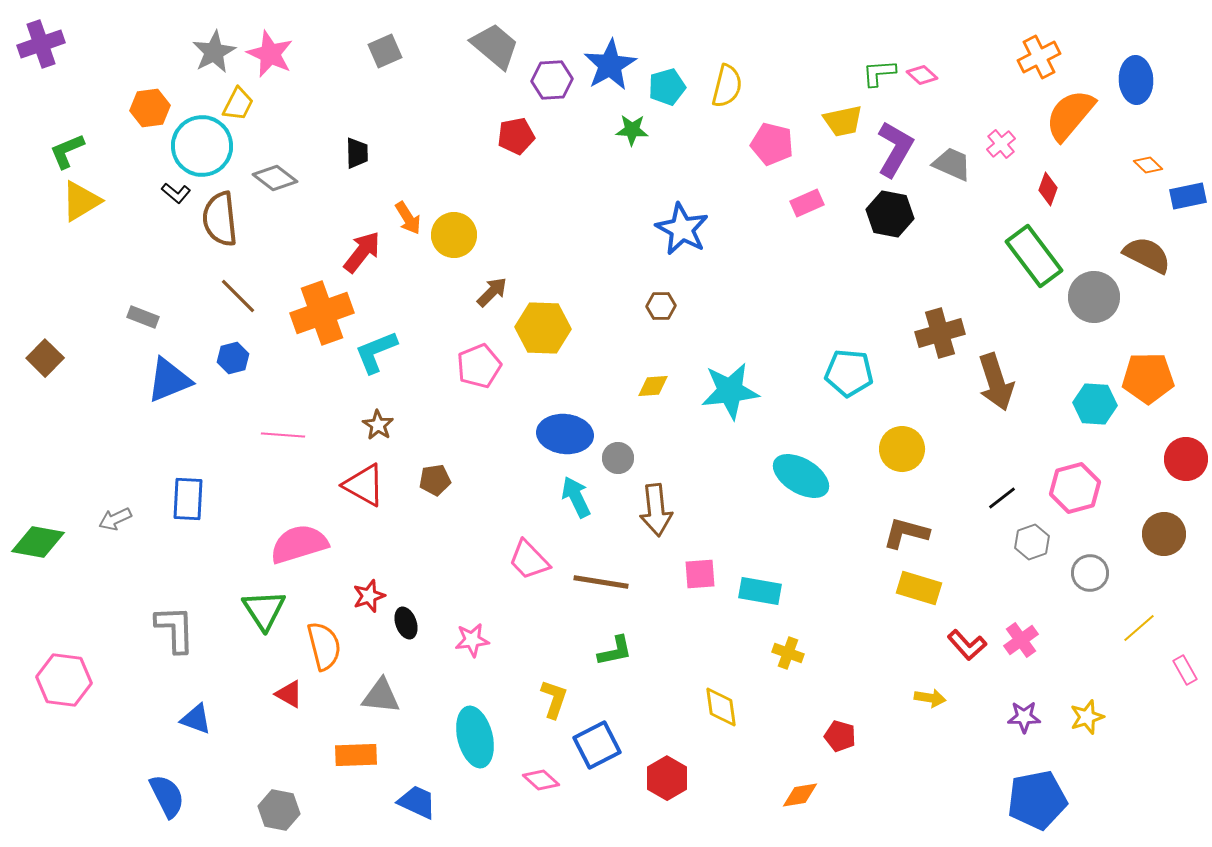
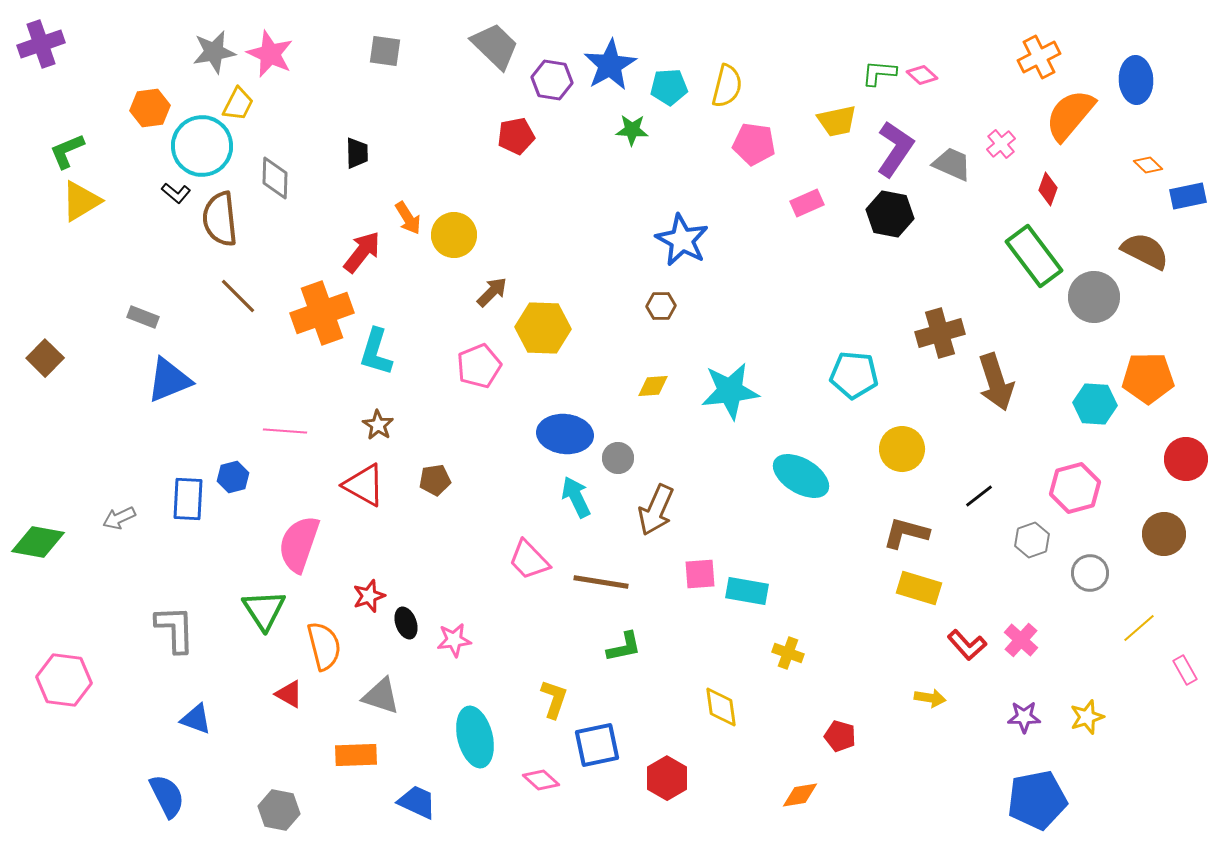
gray trapezoid at (495, 46): rotated 4 degrees clockwise
gray square at (385, 51): rotated 32 degrees clockwise
gray star at (214, 52): rotated 18 degrees clockwise
green L-shape at (879, 73): rotated 9 degrees clockwise
purple hexagon at (552, 80): rotated 12 degrees clockwise
cyan pentagon at (667, 87): moved 2 px right; rotated 12 degrees clockwise
yellow trapezoid at (843, 121): moved 6 px left
pink pentagon at (772, 144): moved 18 px left; rotated 6 degrees counterclockwise
purple L-shape at (895, 149): rotated 4 degrees clockwise
gray diamond at (275, 178): rotated 54 degrees clockwise
blue star at (682, 229): moved 11 px down
brown semicircle at (1147, 255): moved 2 px left, 4 px up
cyan L-shape at (376, 352): rotated 51 degrees counterclockwise
blue hexagon at (233, 358): moved 119 px down
cyan pentagon at (849, 373): moved 5 px right, 2 px down
pink line at (283, 435): moved 2 px right, 4 px up
black line at (1002, 498): moved 23 px left, 2 px up
brown arrow at (656, 510): rotated 30 degrees clockwise
gray arrow at (115, 519): moved 4 px right, 1 px up
gray hexagon at (1032, 542): moved 2 px up
pink semicircle at (299, 544): rotated 54 degrees counterclockwise
cyan rectangle at (760, 591): moved 13 px left
pink star at (472, 640): moved 18 px left
pink cross at (1021, 640): rotated 12 degrees counterclockwise
green L-shape at (615, 651): moved 9 px right, 4 px up
gray triangle at (381, 696): rotated 12 degrees clockwise
blue square at (597, 745): rotated 15 degrees clockwise
